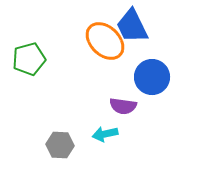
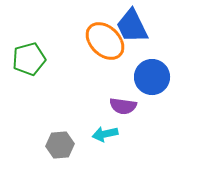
gray hexagon: rotated 8 degrees counterclockwise
